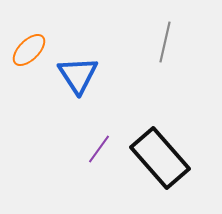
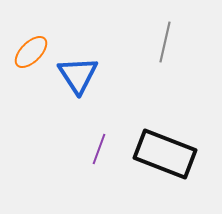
orange ellipse: moved 2 px right, 2 px down
purple line: rotated 16 degrees counterclockwise
black rectangle: moved 5 px right, 4 px up; rotated 28 degrees counterclockwise
